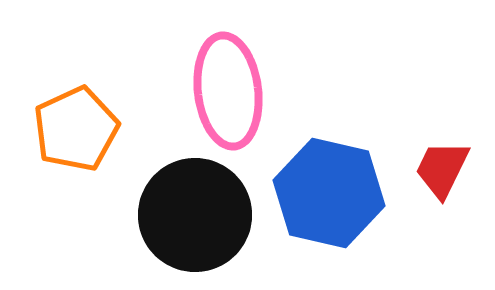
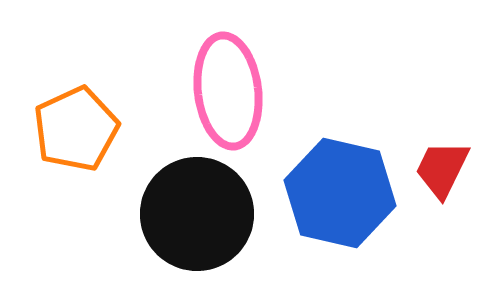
blue hexagon: moved 11 px right
black circle: moved 2 px right, 1 px up
